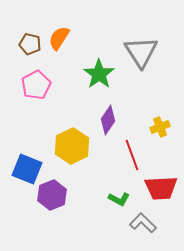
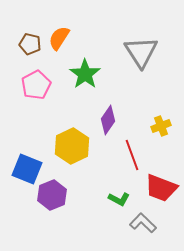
green star: moved 14 px left
yellow cross: moved 1 px right, 1 px up
red trapezoid: rotated 24 degrees clockwise
